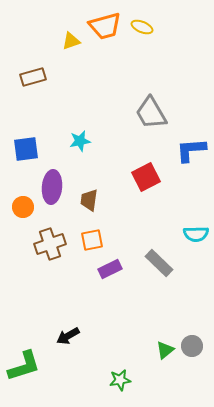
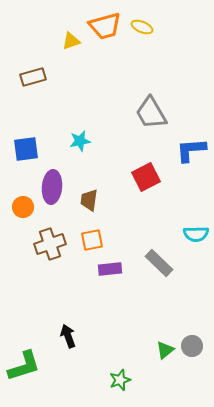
purple rectangle: rotated 20 degrees clockwise
black arrow: rotated 100 degrees clockwise
green star: rotated 10 degrees counterclockwise
